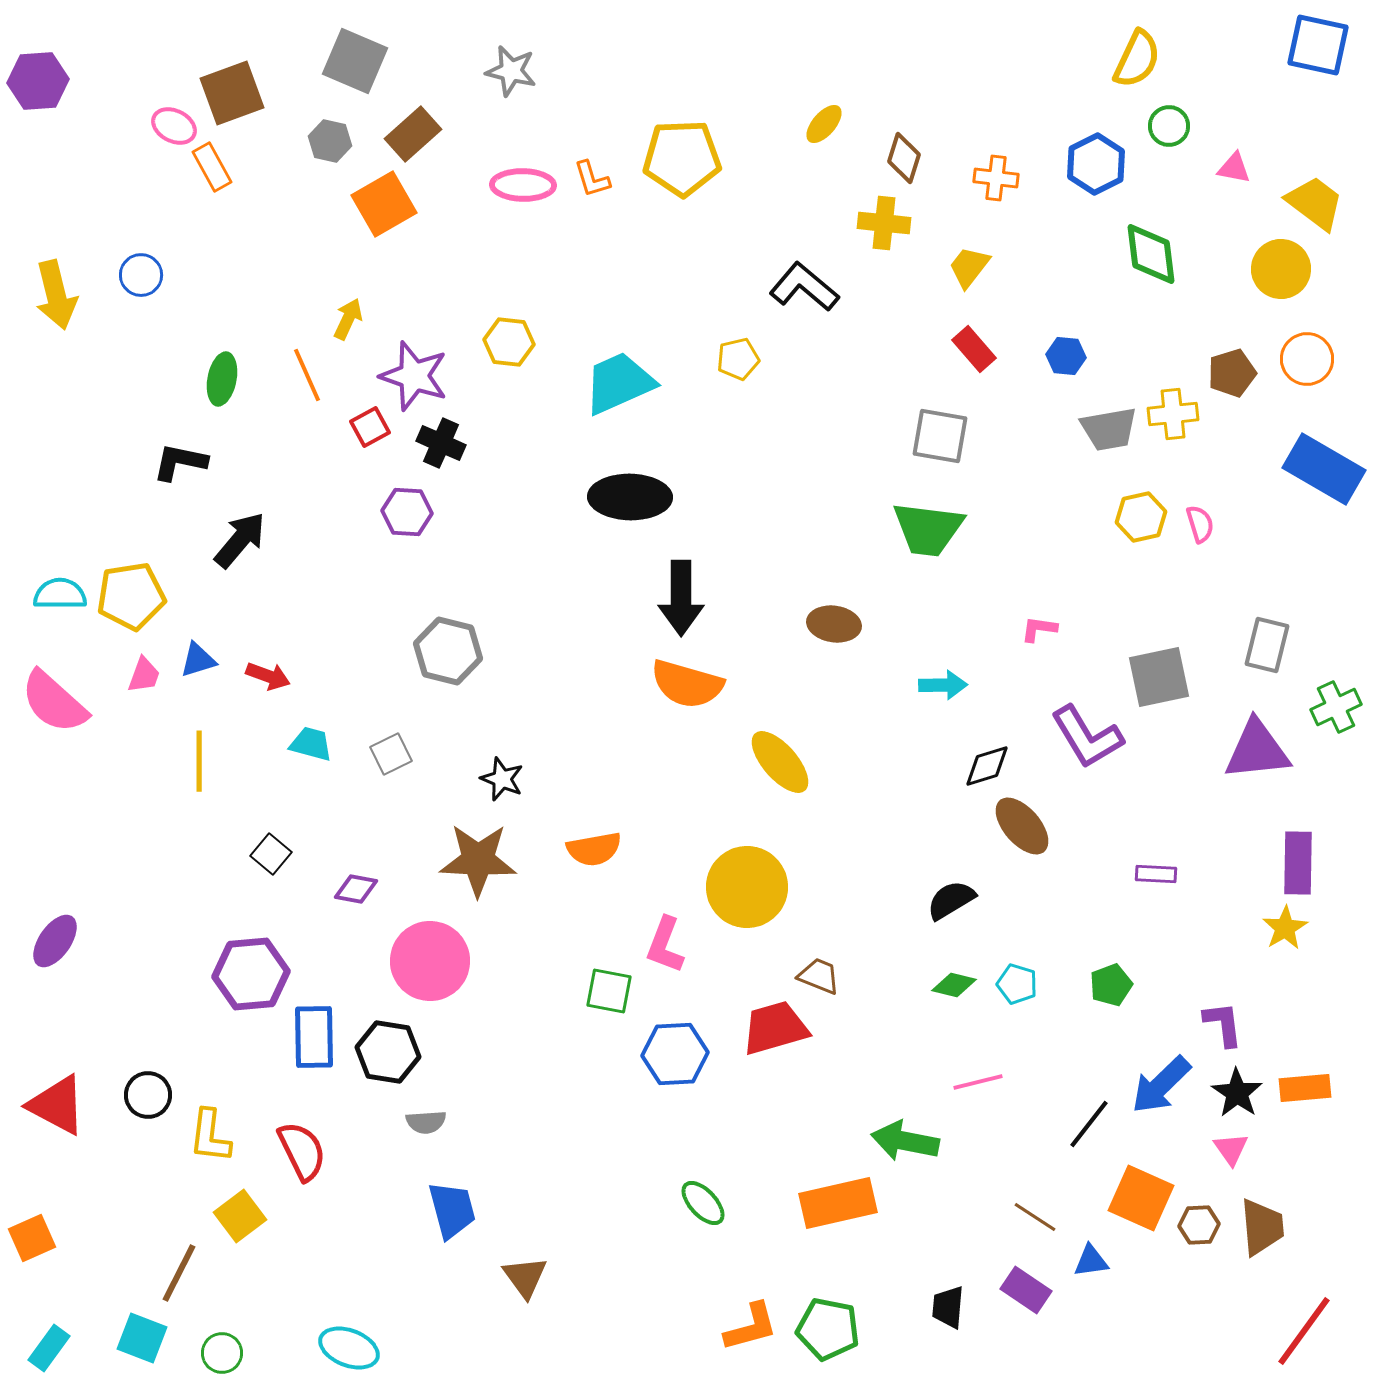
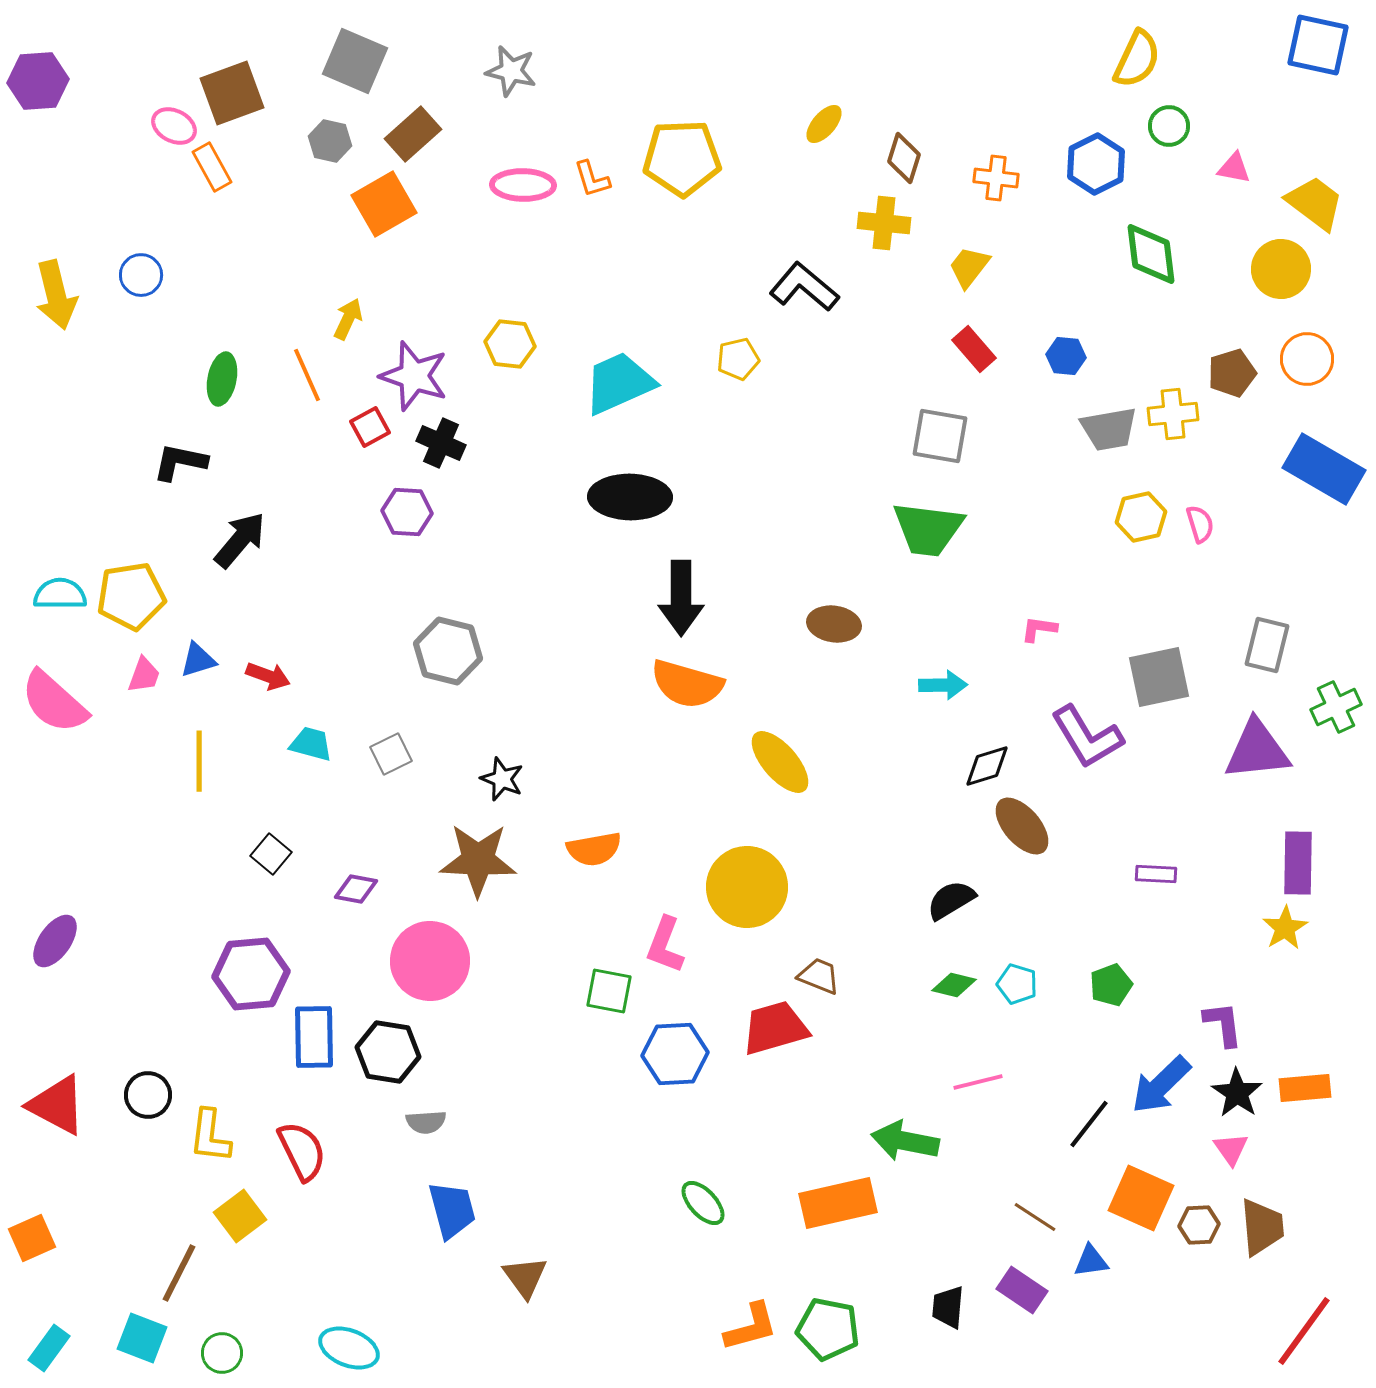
yellow hexagon at (509, 342): moved 1 px right, 2 px down
purple rectangle at (1026, 1290): moved 4 px left
